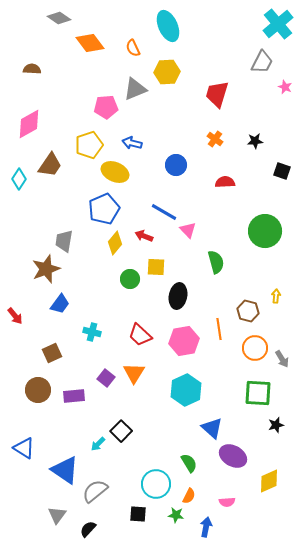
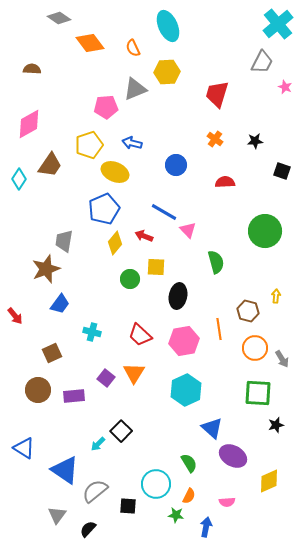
black square at (138, 514): moved 10 px left, 8 px up
